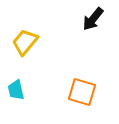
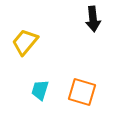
black arrow: rotated 45 degrees counterclockwise
cyan trapezoid: moved 24 px right; rotated 30 degrees clockwise
